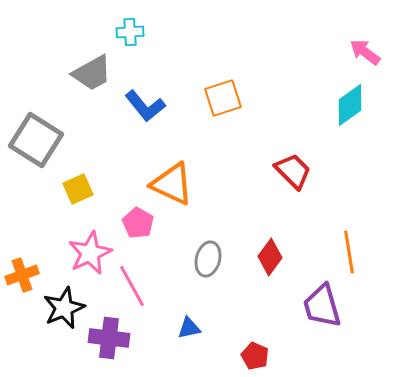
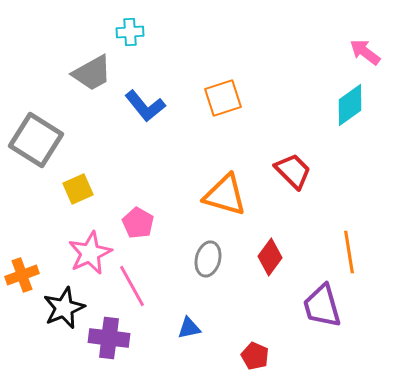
orange triangle: moved 53 px right, 11 px down; rotated 9 degrees counterclockwise
